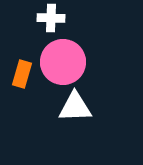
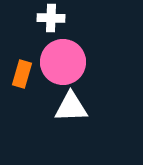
white triangle: moved 4 px left
